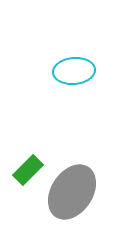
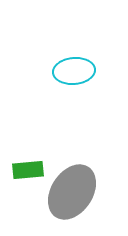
green rectangle: rotated 40 degrees clockwise
